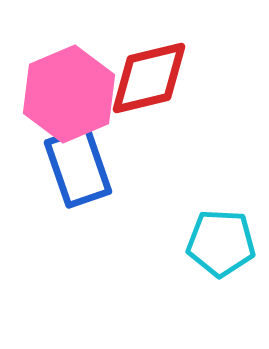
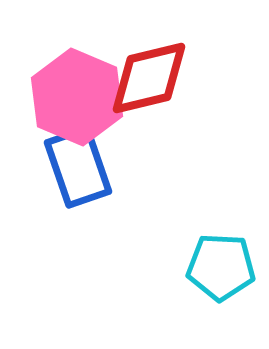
pink hexagon: moved 8 px right, 3 px down; rotated 14 degrees counterclockwise
cyan pentagon: moved 24 px down
